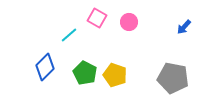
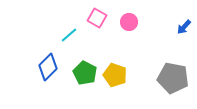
blue diamond: moved 3 px right
